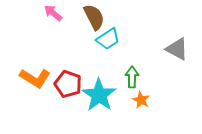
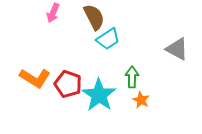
pink arrow: rotated 108 degrees counterclockwise
